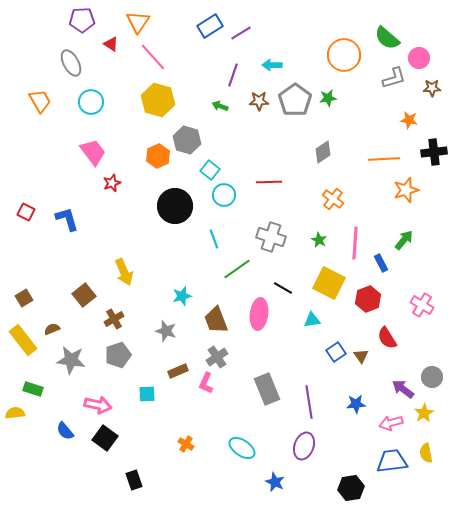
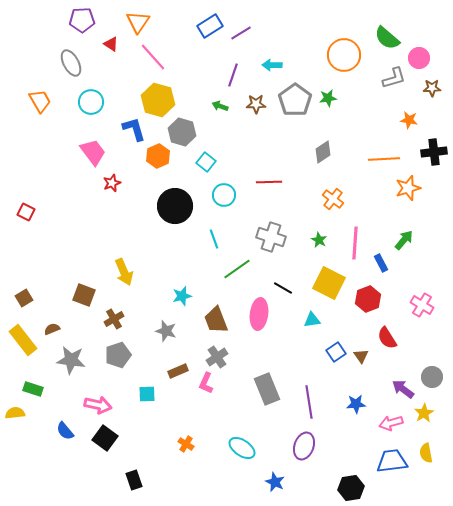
brown star at (259, 101): moved 3 px left, 3 px down
gray hexagon at (187, 140): moved 5 px left, 8 px up
cyan square at (210, 170): moved 4 px left, 8 px up
orange star at (406, 190): moved 2 px right, 2 px up
blue L-shape at (67, 219): moved 67 px right, 90 px up
brown square at (84, 295): rotated 30 degrees counterclockwise
